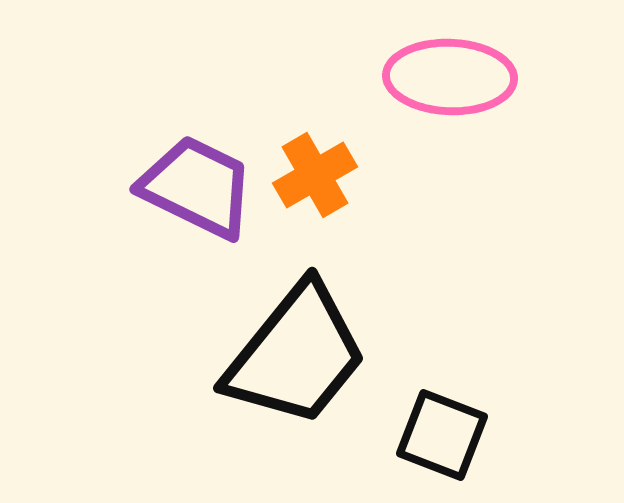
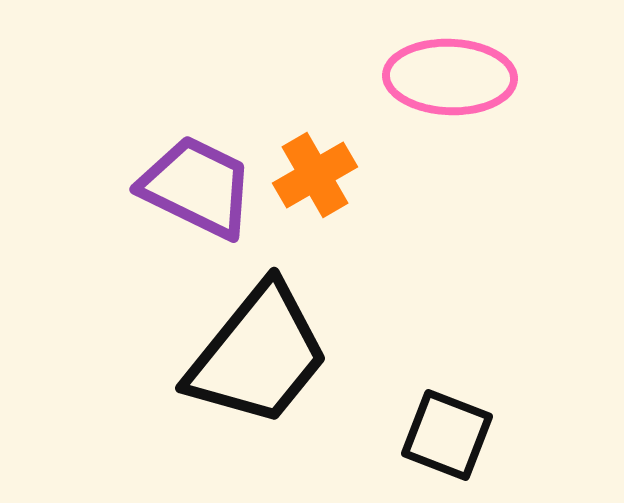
black trapezoid: moved 38 px left
black square: moved 5 px right
